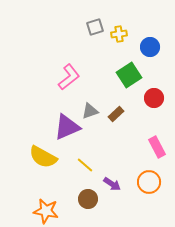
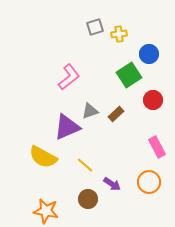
blue circle: moved 1 px left, 7 px down
red circle: moved 1 px left, 2 px down
